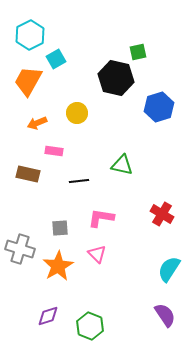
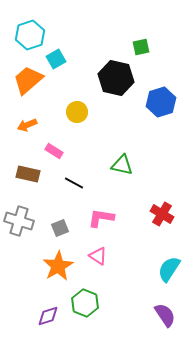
cyan hexagon: rotated 8 degrees clockwise
green square: moved 3 px right, 5 px up
orange trapezoid: moved 1 px up; rotated 20 degrees clockwise
blue hexagon: moved 2 px right, 5 px up
yellow circle: moved 1 px up
orange arrow: moved 10 px left, 2 px down
pink rectangle: rotated 24 degrees clockwise
black line: moved 5 px left, 2 px down; rotated 36 degrees clockwise
gray square: rotated 18 degrees counterclockwise
gray cross: moved 1 px left, 28 px up
pink triangle: moved 1 px right, 2 px down; rotated 12 degrees counterclockwise
green hexagon: moved 5 px left, 23 px up
